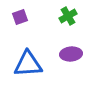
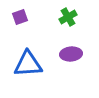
green cross: moved 1 px down
